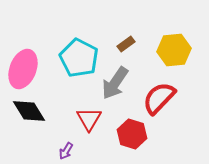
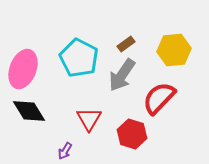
gray arrow: moved 7 px right, 8 px up
purple arrow: moved 1 px left
